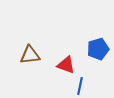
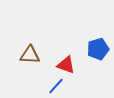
brown triangle: rotated 10 degrees clockwise
blue line: moved 24 px left; rotated 30 degrees clockwise
